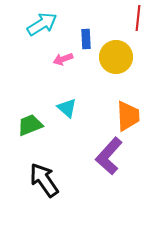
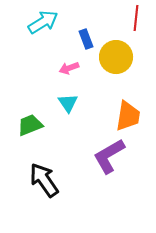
red line: moved 2 px left
cyan arrow: moved 1 px right, 2 px up
blue rectangle: rotated 18 degrees counterclockwise
pink arrow: moved 6 px right, 9 px down
cyan triangle: moved 1 px right, 5 px up; rotated 15 degrees clockwise
orange trapezoid: rotated 12 degrees clockwise
purple L-shape: rotated 18 degrees clockwise
